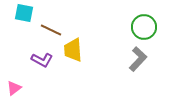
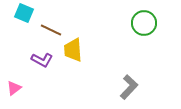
cyan square: rotated 12 degrees clockwise
green circle: moved 4 px up
gray L-shape: moved 9 px left, 28 px down
